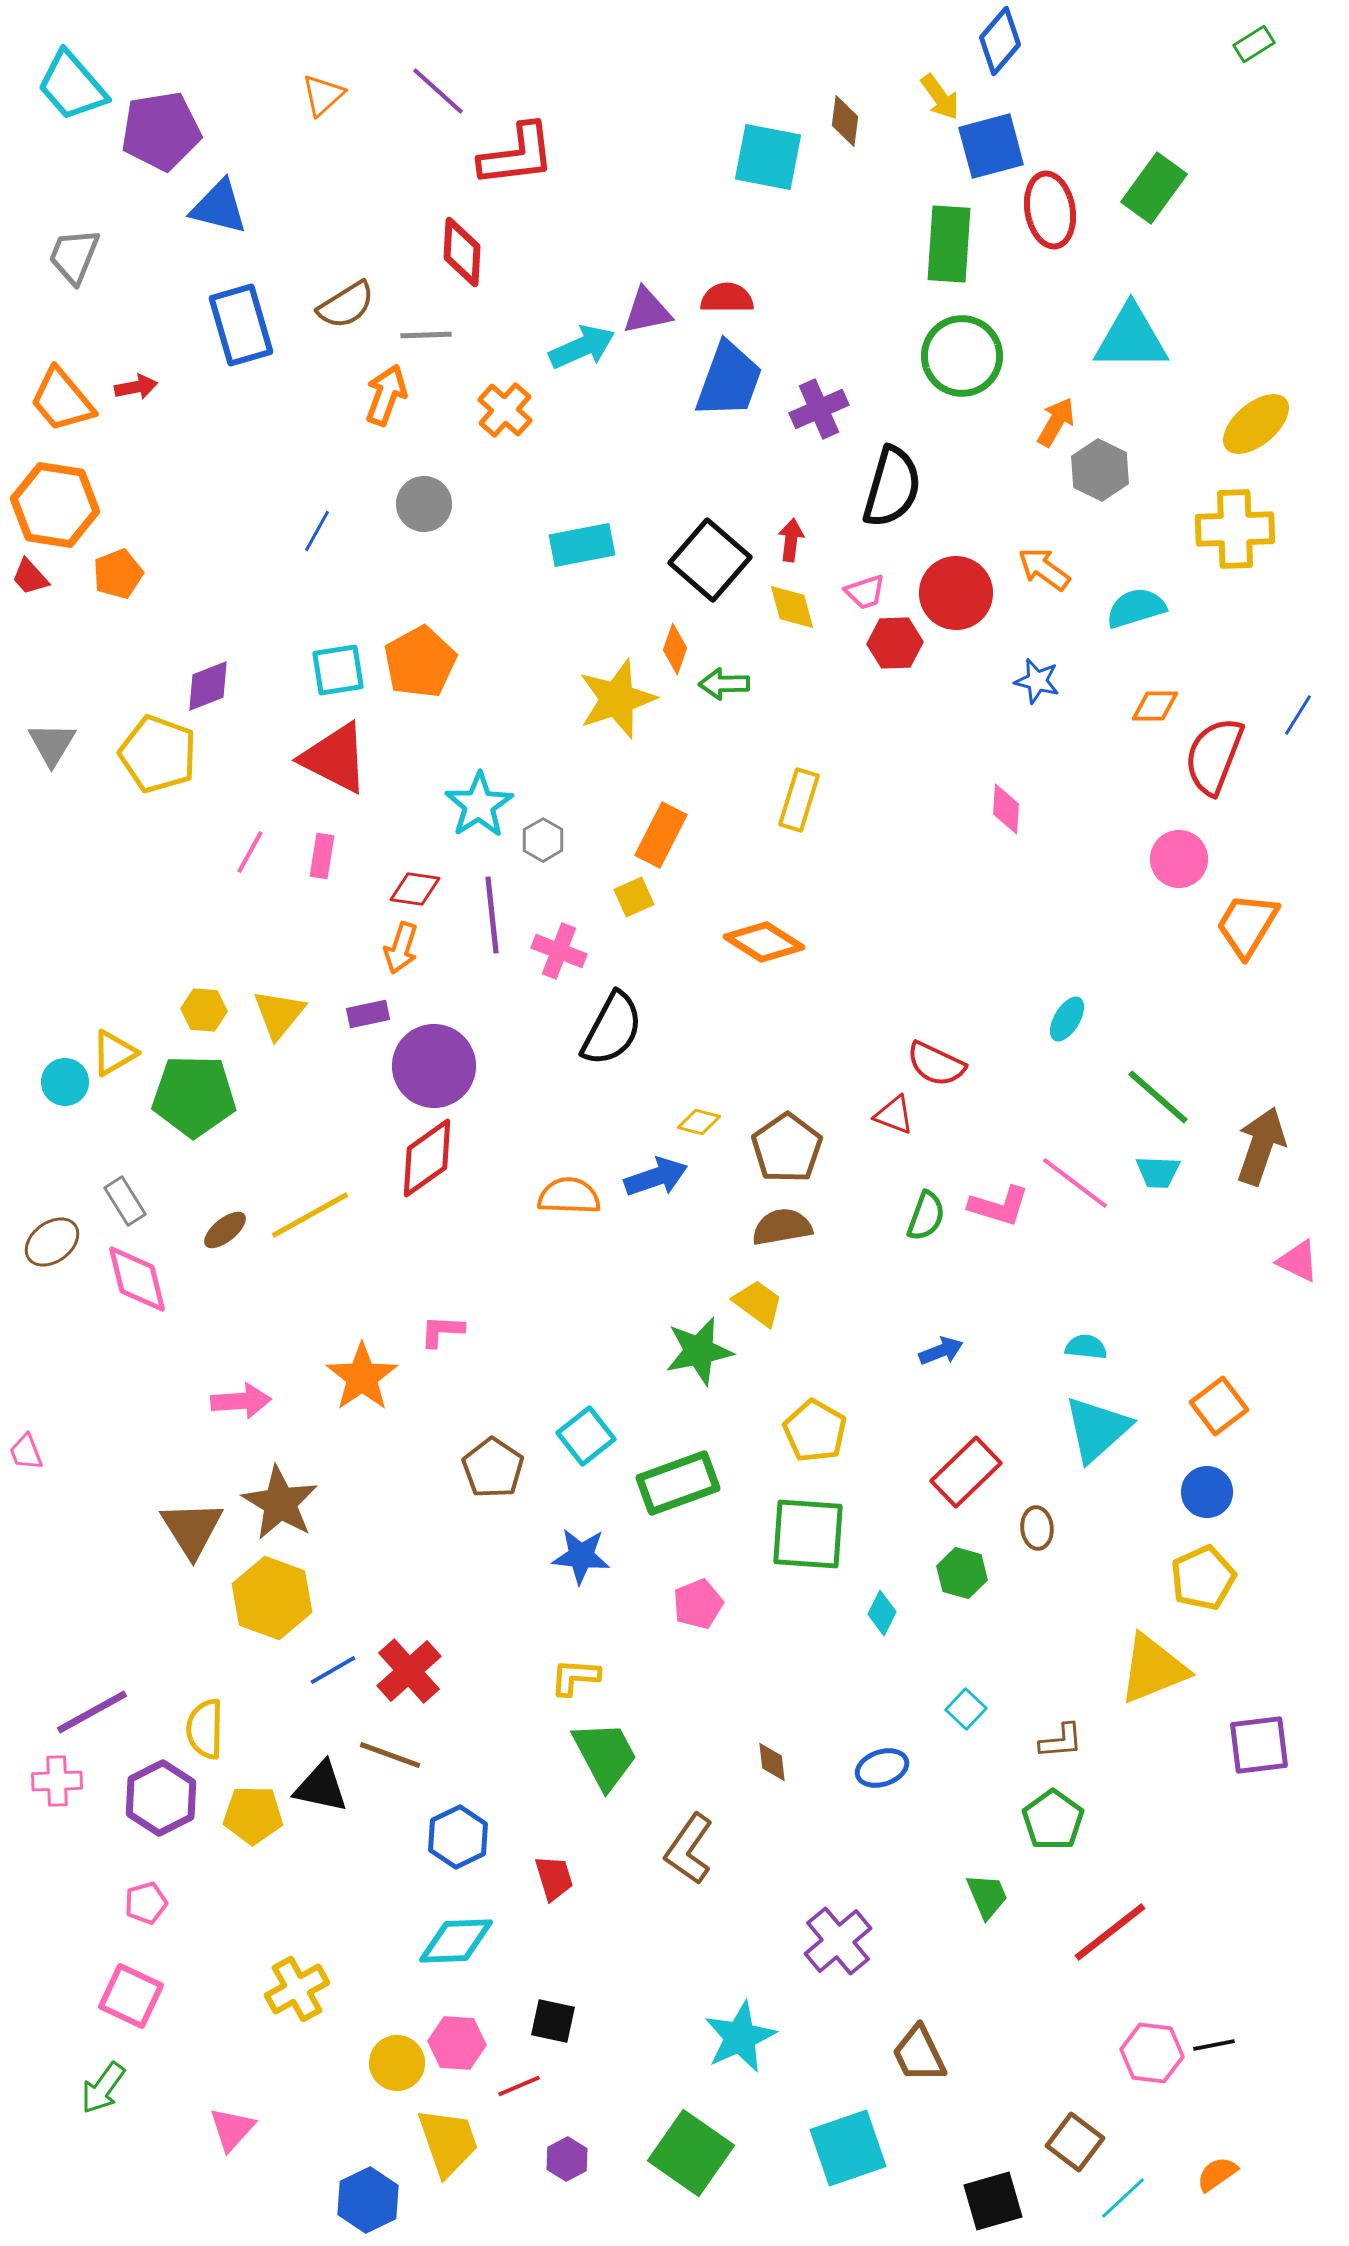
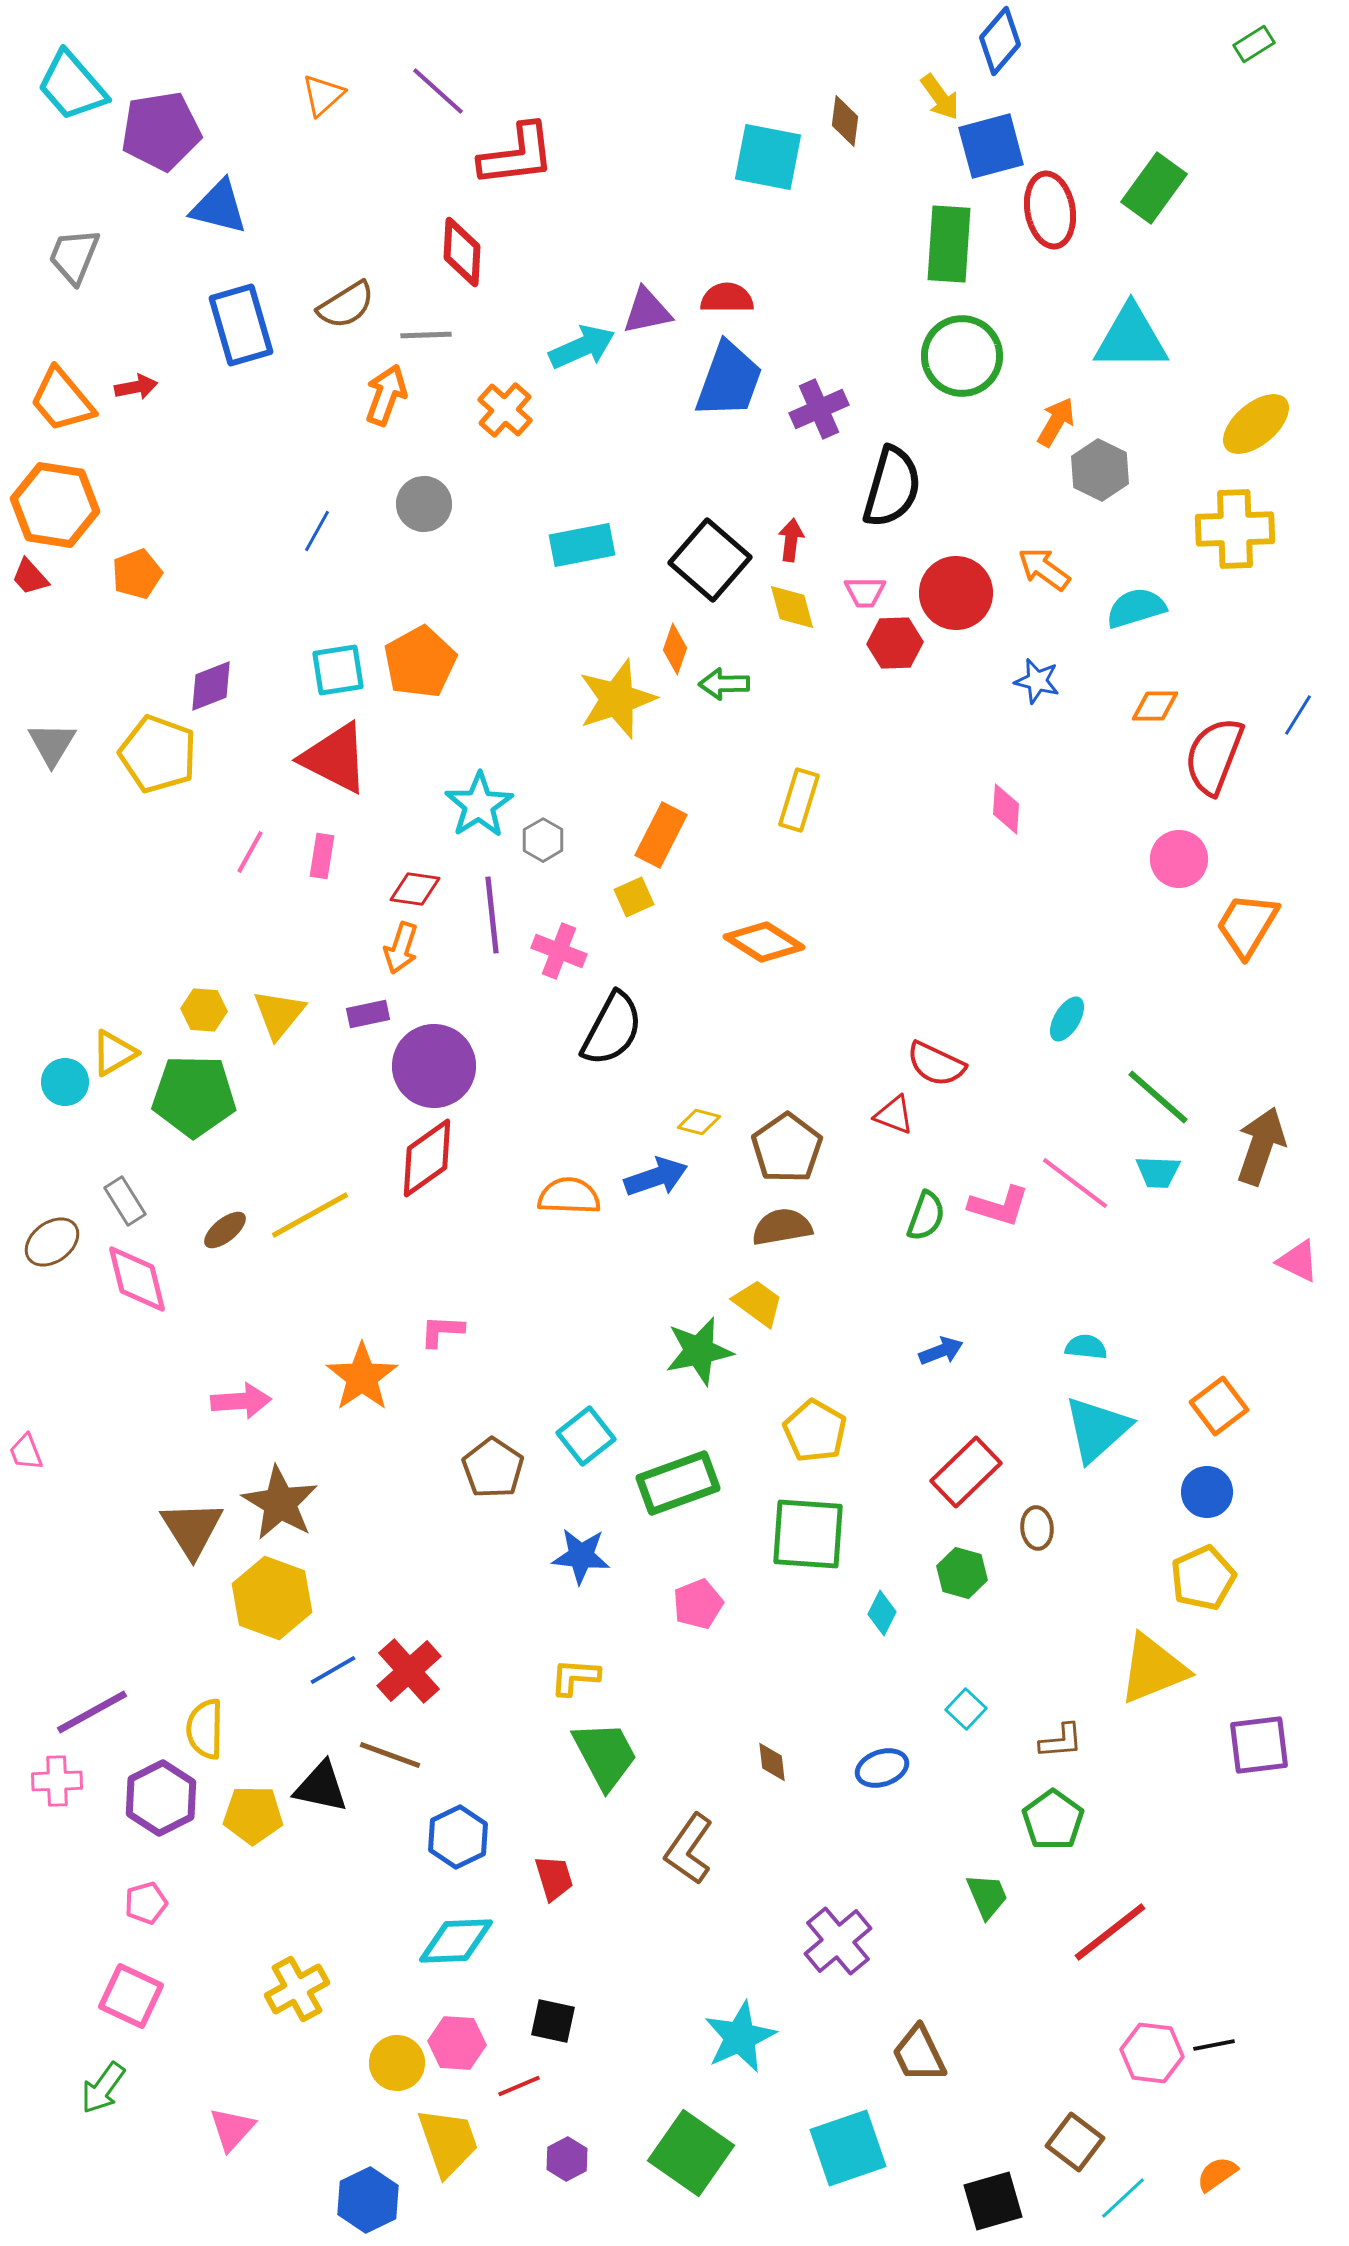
orange pentagon at (118, 574): moved 19 px right
pink trapezoid at (865, 592): rotated 18 degrees clockwise
purple diamond at (208, 686): moved 3 px right
